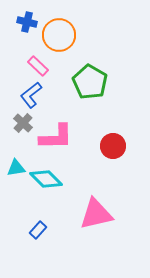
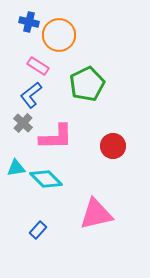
blue cross: moved 2 px right
pink rectangle: rotated 10 degrees counterclockwise
green pentagon: moved 3 px left, 2 px down; rotated 16 degrees clockwise
